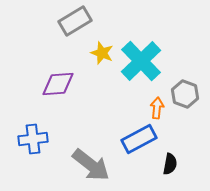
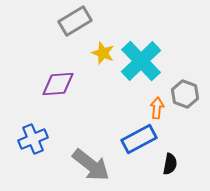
yellow star: moved 1 px right
blue cross: rotated 16 degrees counterclockwise
